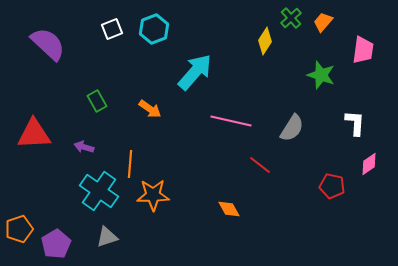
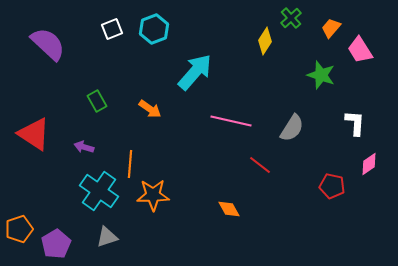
orange trapezoid: moved 8 px right, 6 px down
pink trapezoid: moved 3 px left; rotated 140 degrees clockwise
red triangle: rotated 36 degrees clockwise
